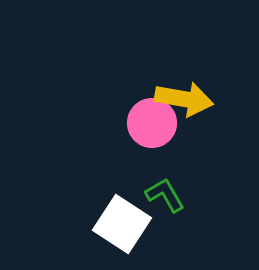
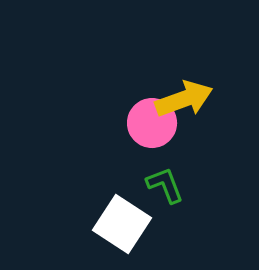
yellow arrow: rotated 30 degrees counterclockwise
green L-shape: moved 10 px up; rotated 9 degrees clockwise
